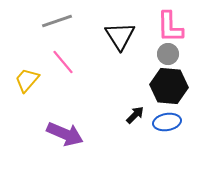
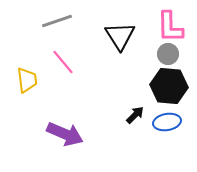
yellow trapezoid: rotated 132 degrees clockwise
